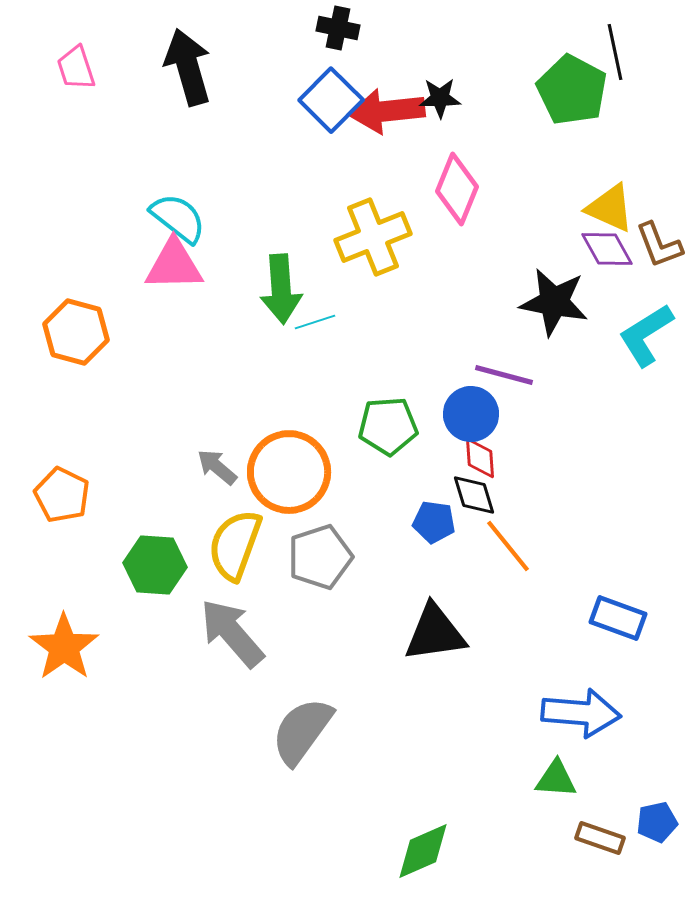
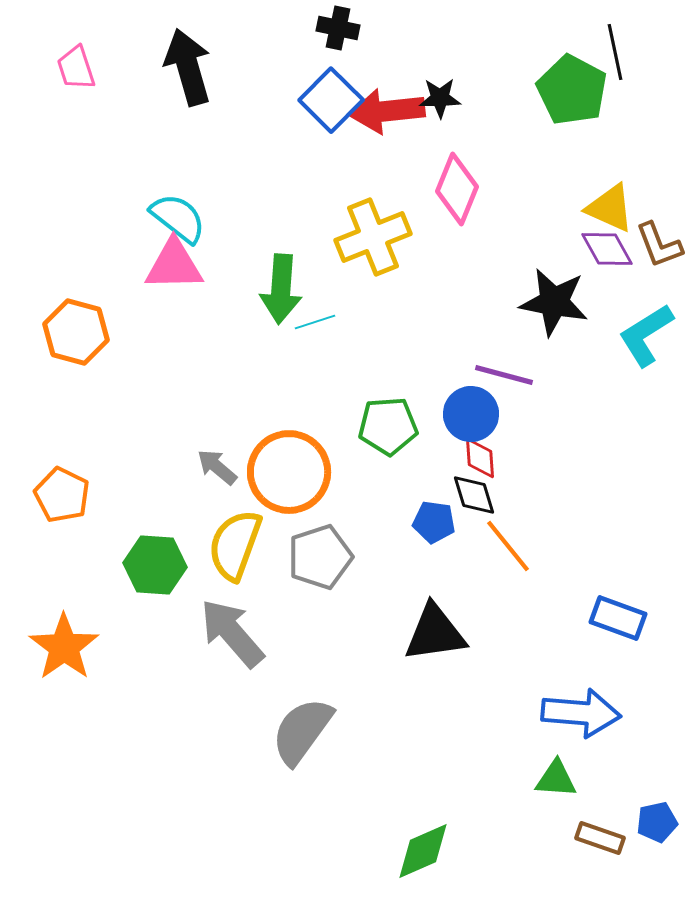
green arrow at (281, 289): rotated 8 degrees clockwise
